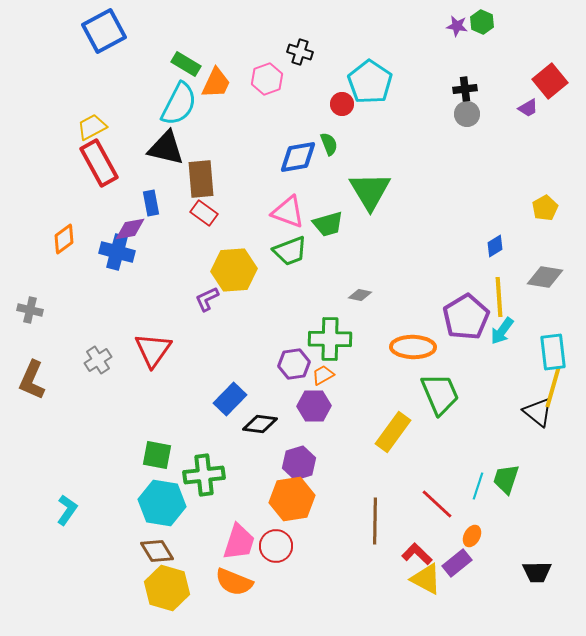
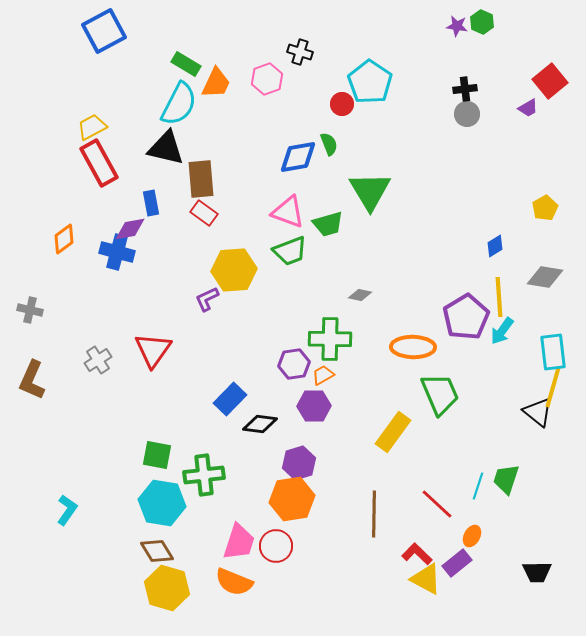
brown line at (375, 521): moved 1 px left, 7 px up
